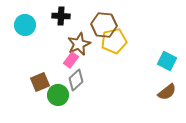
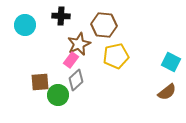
yellow pentagon: moved 2 px right, 15 px down
cyan square: moved 4 px right, 1 px down
brown square: rotated 18 degrees clockwise
